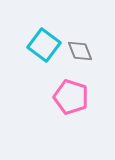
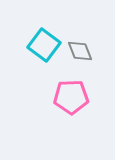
pink pentagon: rotated 20 degrees counterclockwise
